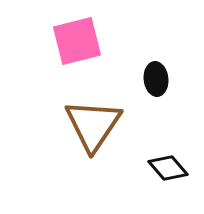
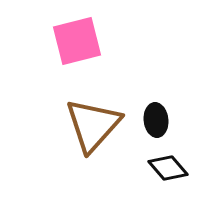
black ellipse: moved 41 px down
brown triangle: rotated 8 degrees clockwise
